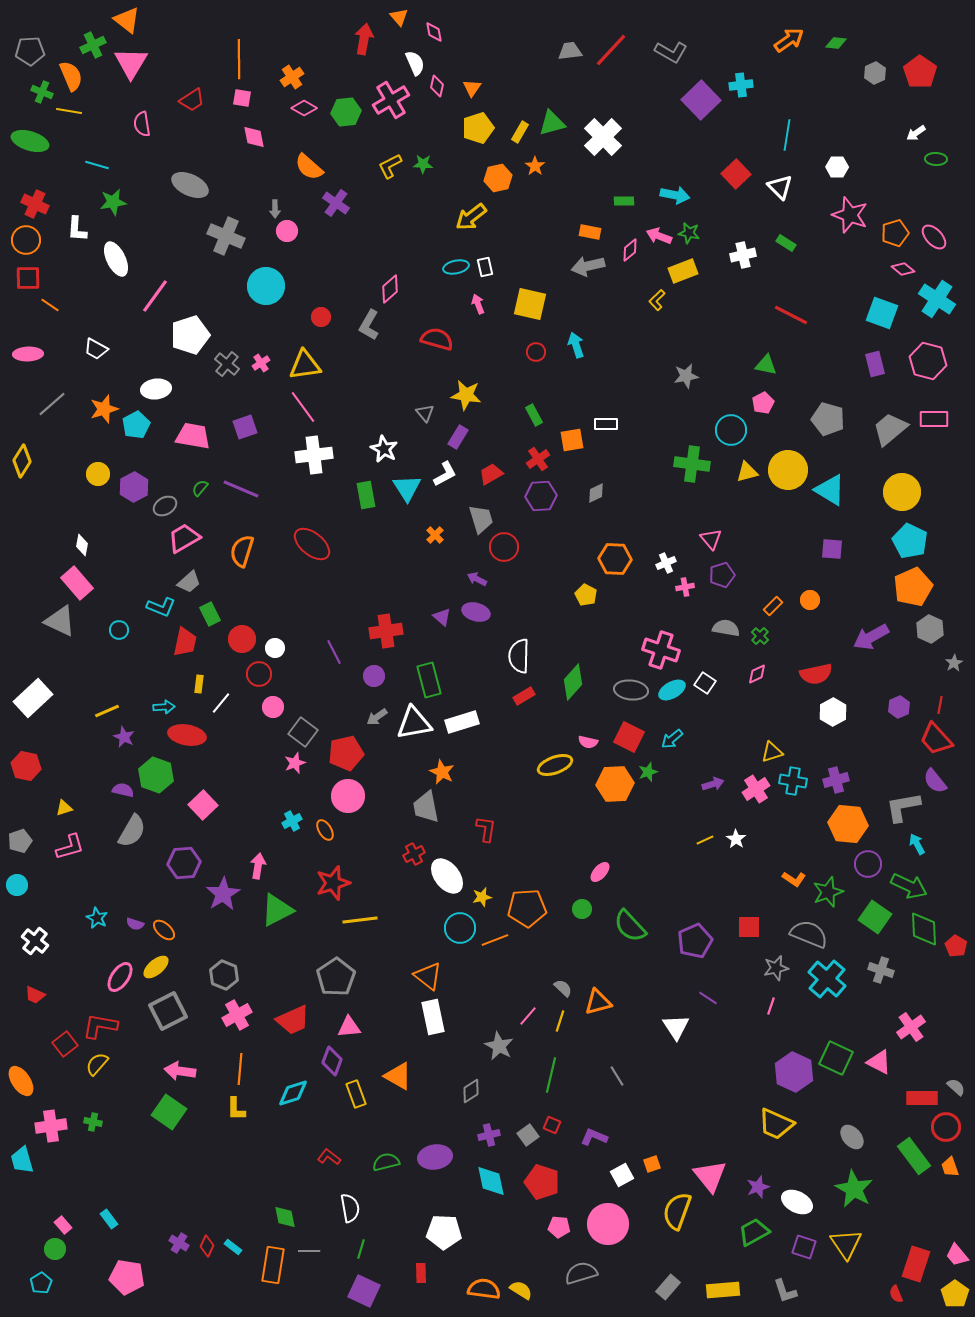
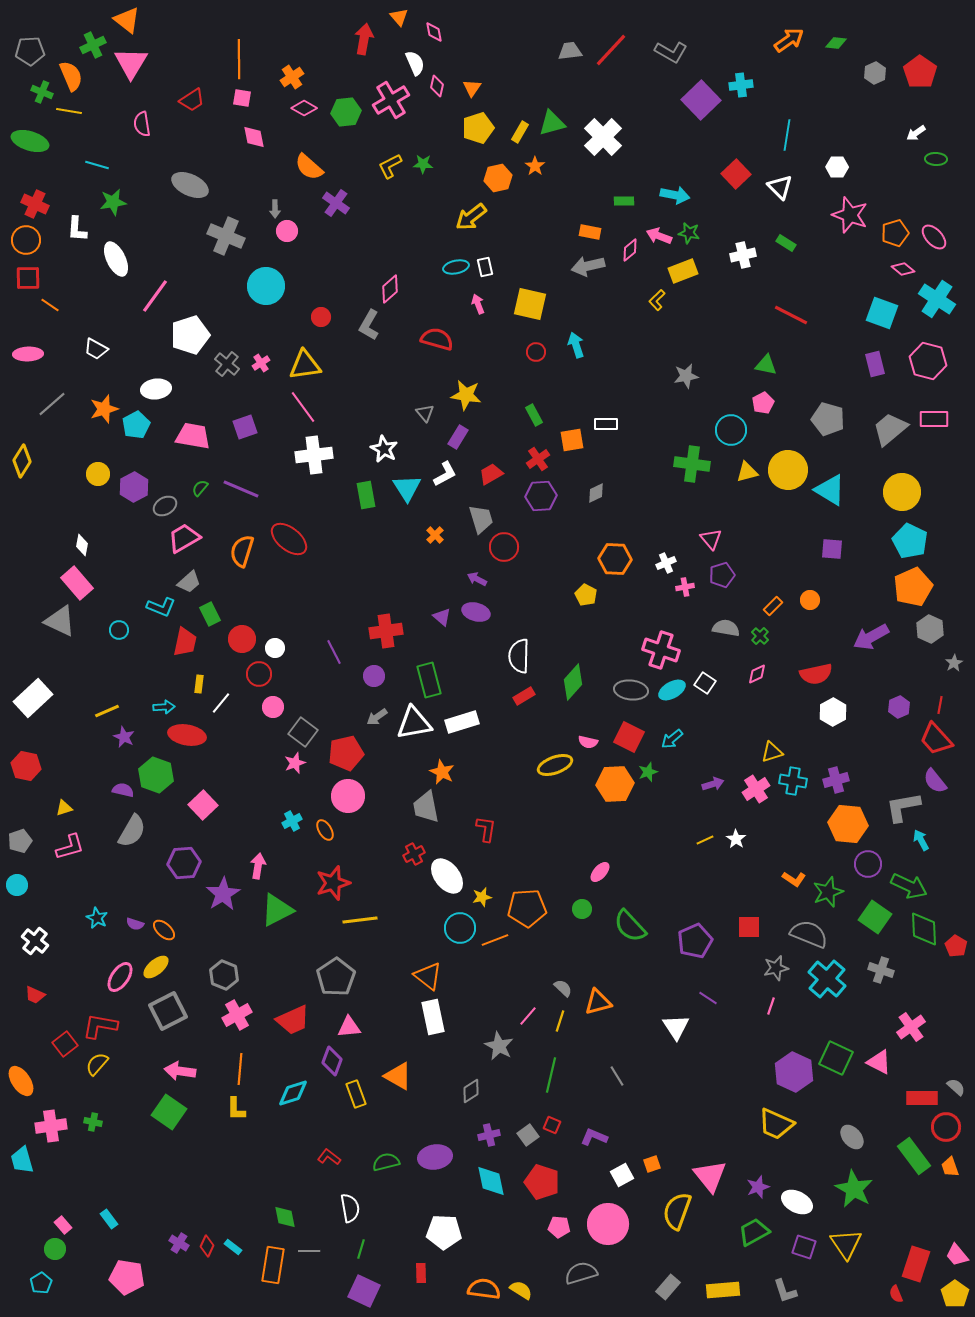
red ellipse at (312, 544): moved 23 px left, 5 px up
cyan arrow at (917, 844): moved 4 px right, 4 px up
